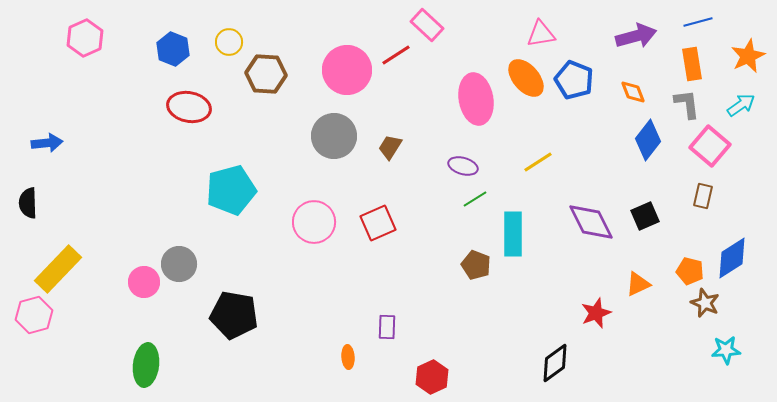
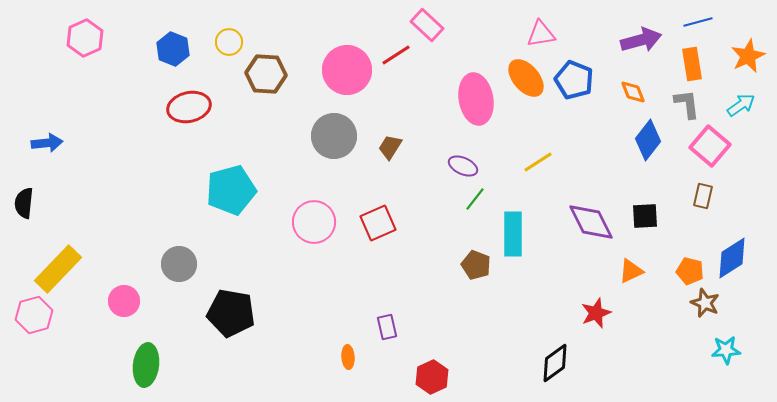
purple arrow at (636, 36): moved 5 px right, 4 px down
red ellipse at (189, 107): rotated 24 degrees counterclockwise
purple ellipse at (463, 166): rotated 8 degrees clockwise
green line at (475, 199): rotated 20 degrees counterclockwise
black semicircle at (28, 203): moved 4 px left; rotated 8 degrees clockwise
black square at (645, 216): rotated 20 degrees clockwise
pink circle at (144, 282): moved 20 px left, 19 px down
orange triangle at (638, 284): moved 7 px left, 13 px up
black pentagon at (234, 315): moved 3 px left, 2 px up
purple rectangle at (387, 327): rotated 15 degrees counterclockwise
